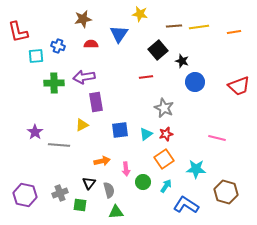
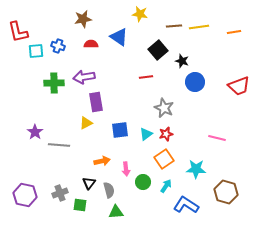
blue triangle: moved 3 px down; rotated 30 degrees counterclockwise
cyan square: moved 5 px up
yellow triangle: moved 4 px right, 2 px up
